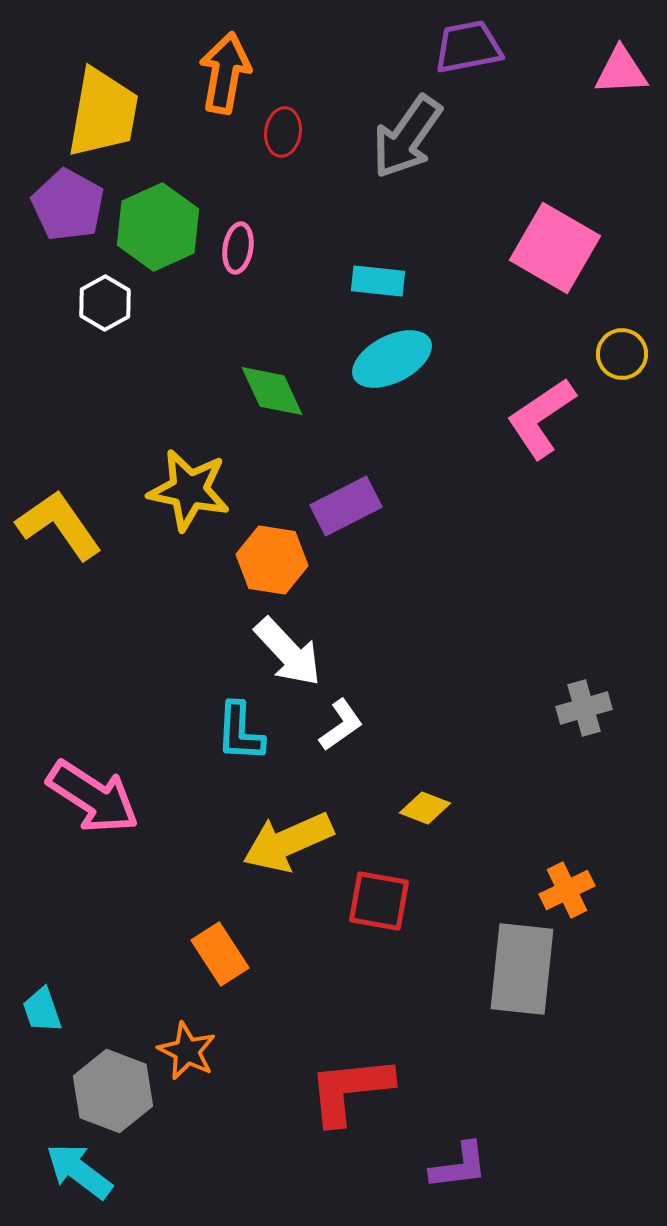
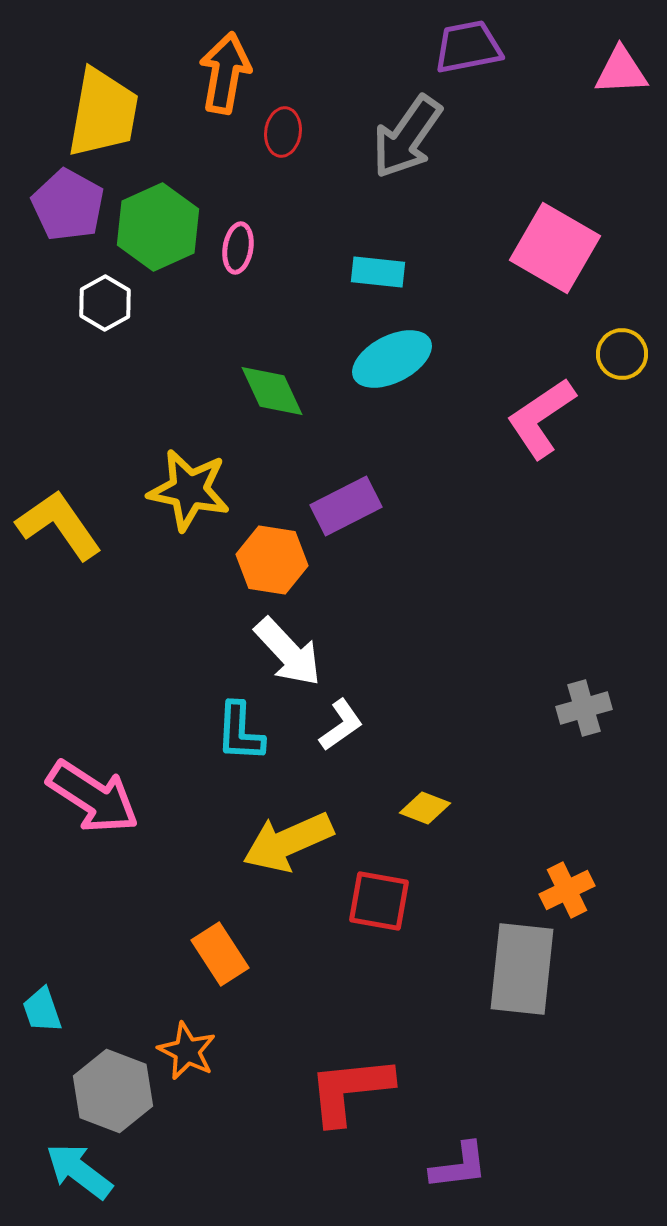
cyan rectangle: moved 9 px up
